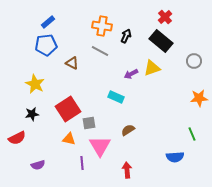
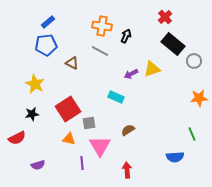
black rectangle: moved 12 px right, 3 px down
yellow triangle: moved 1 px down
